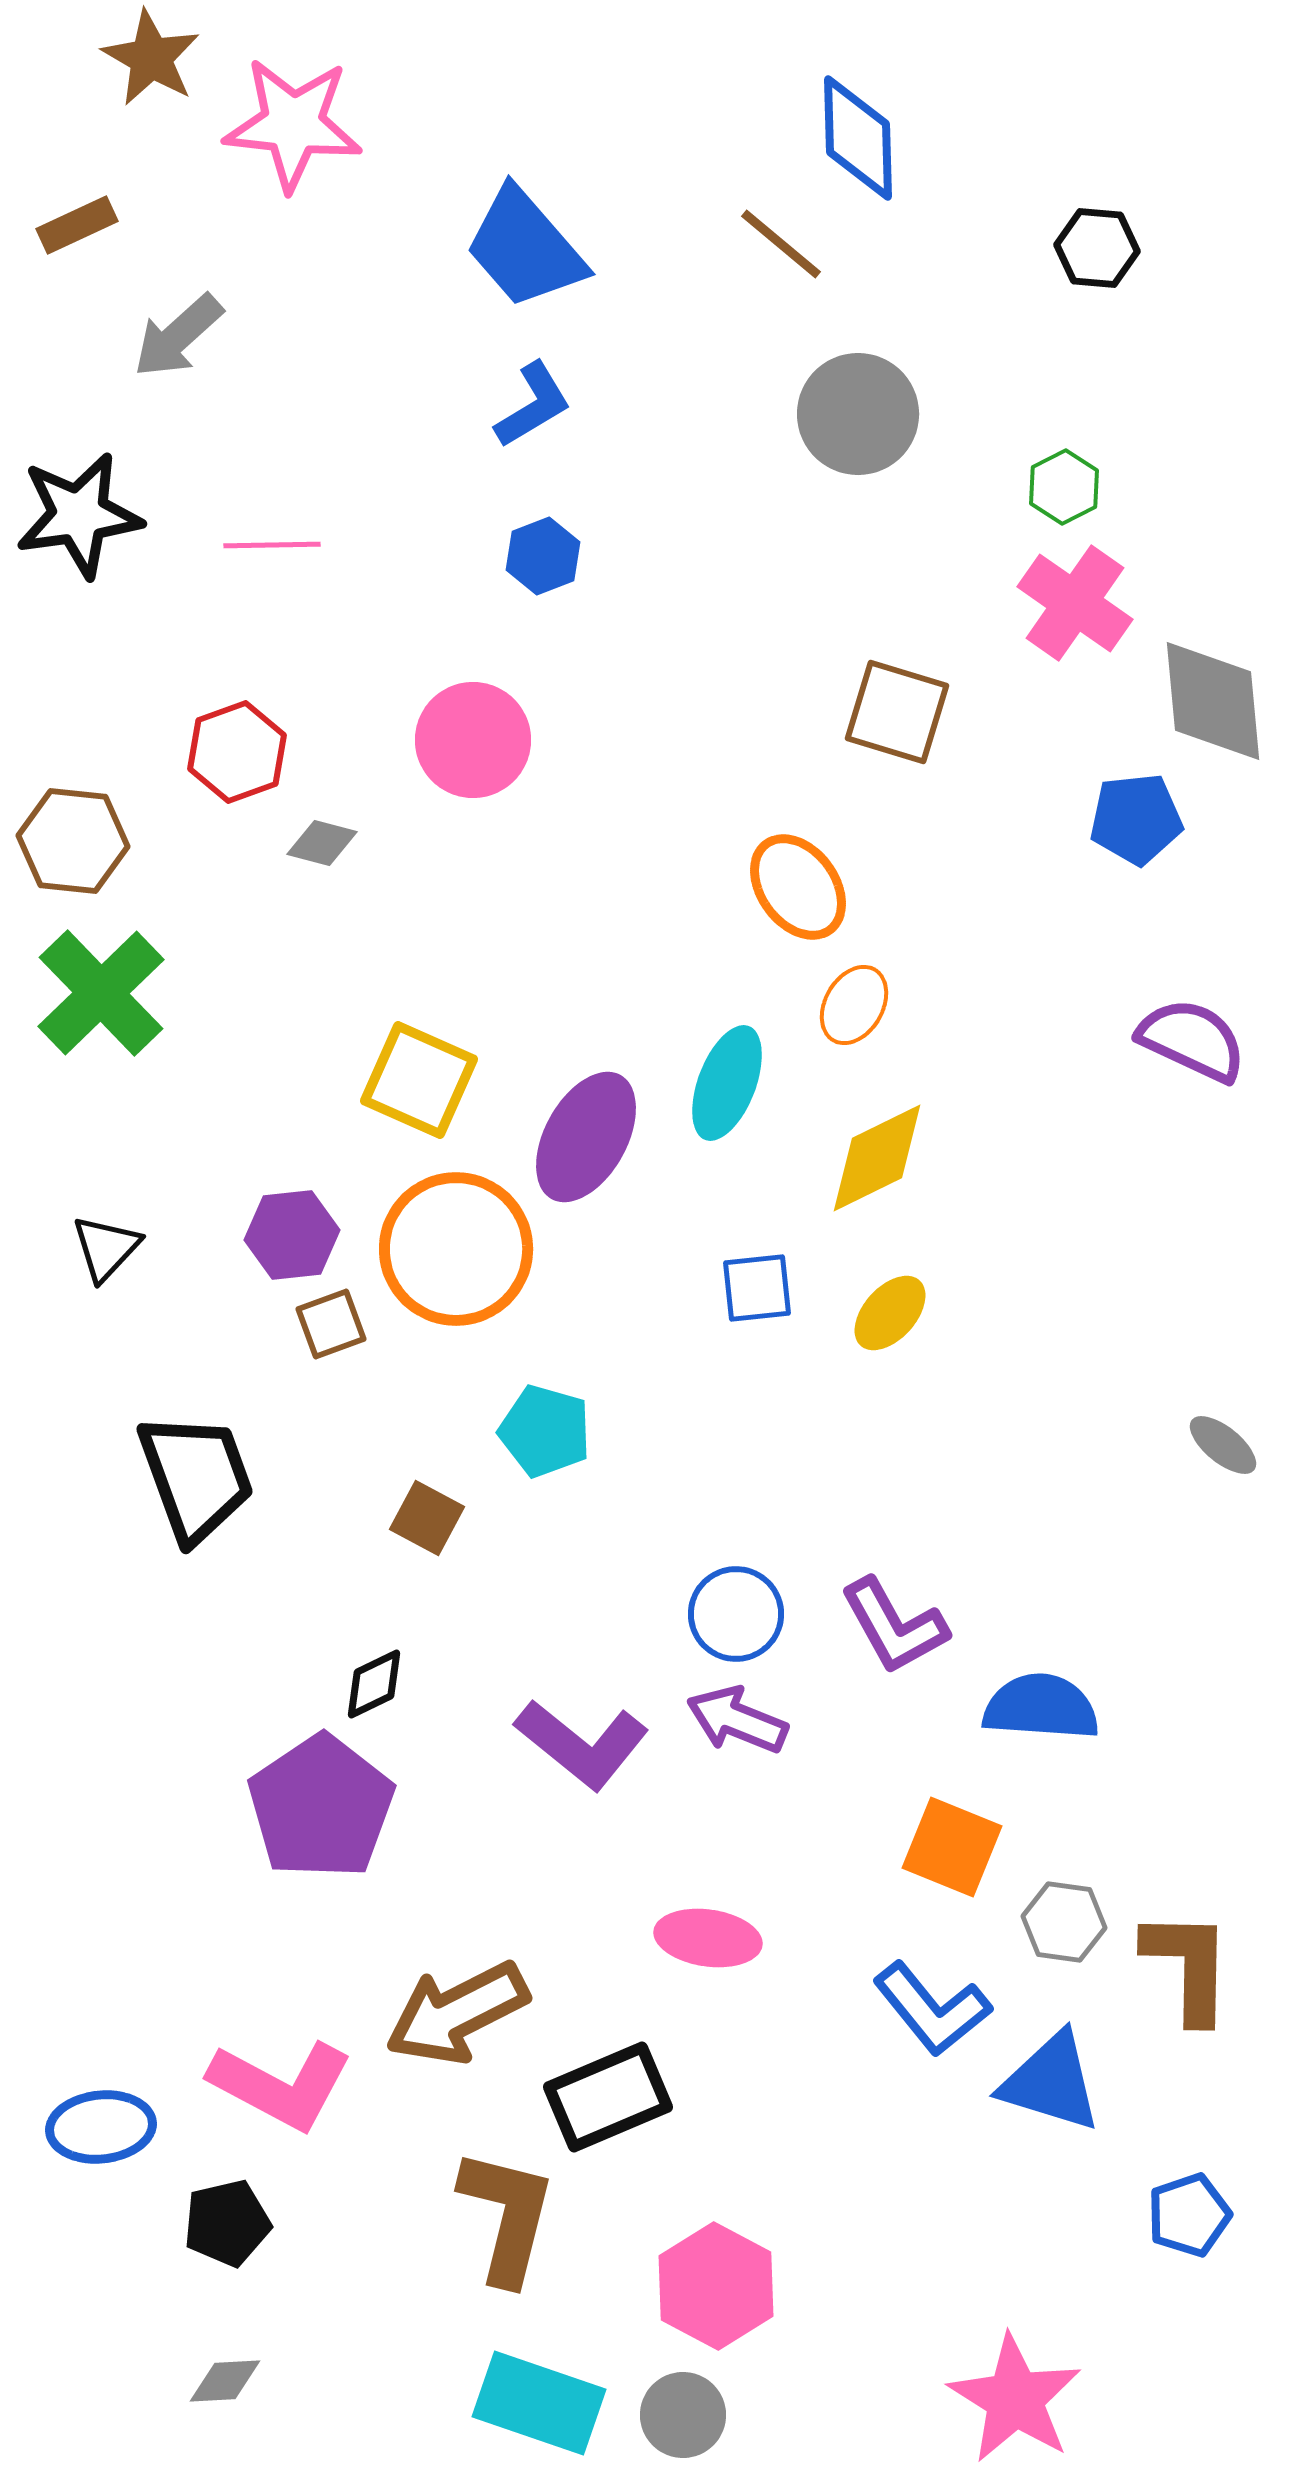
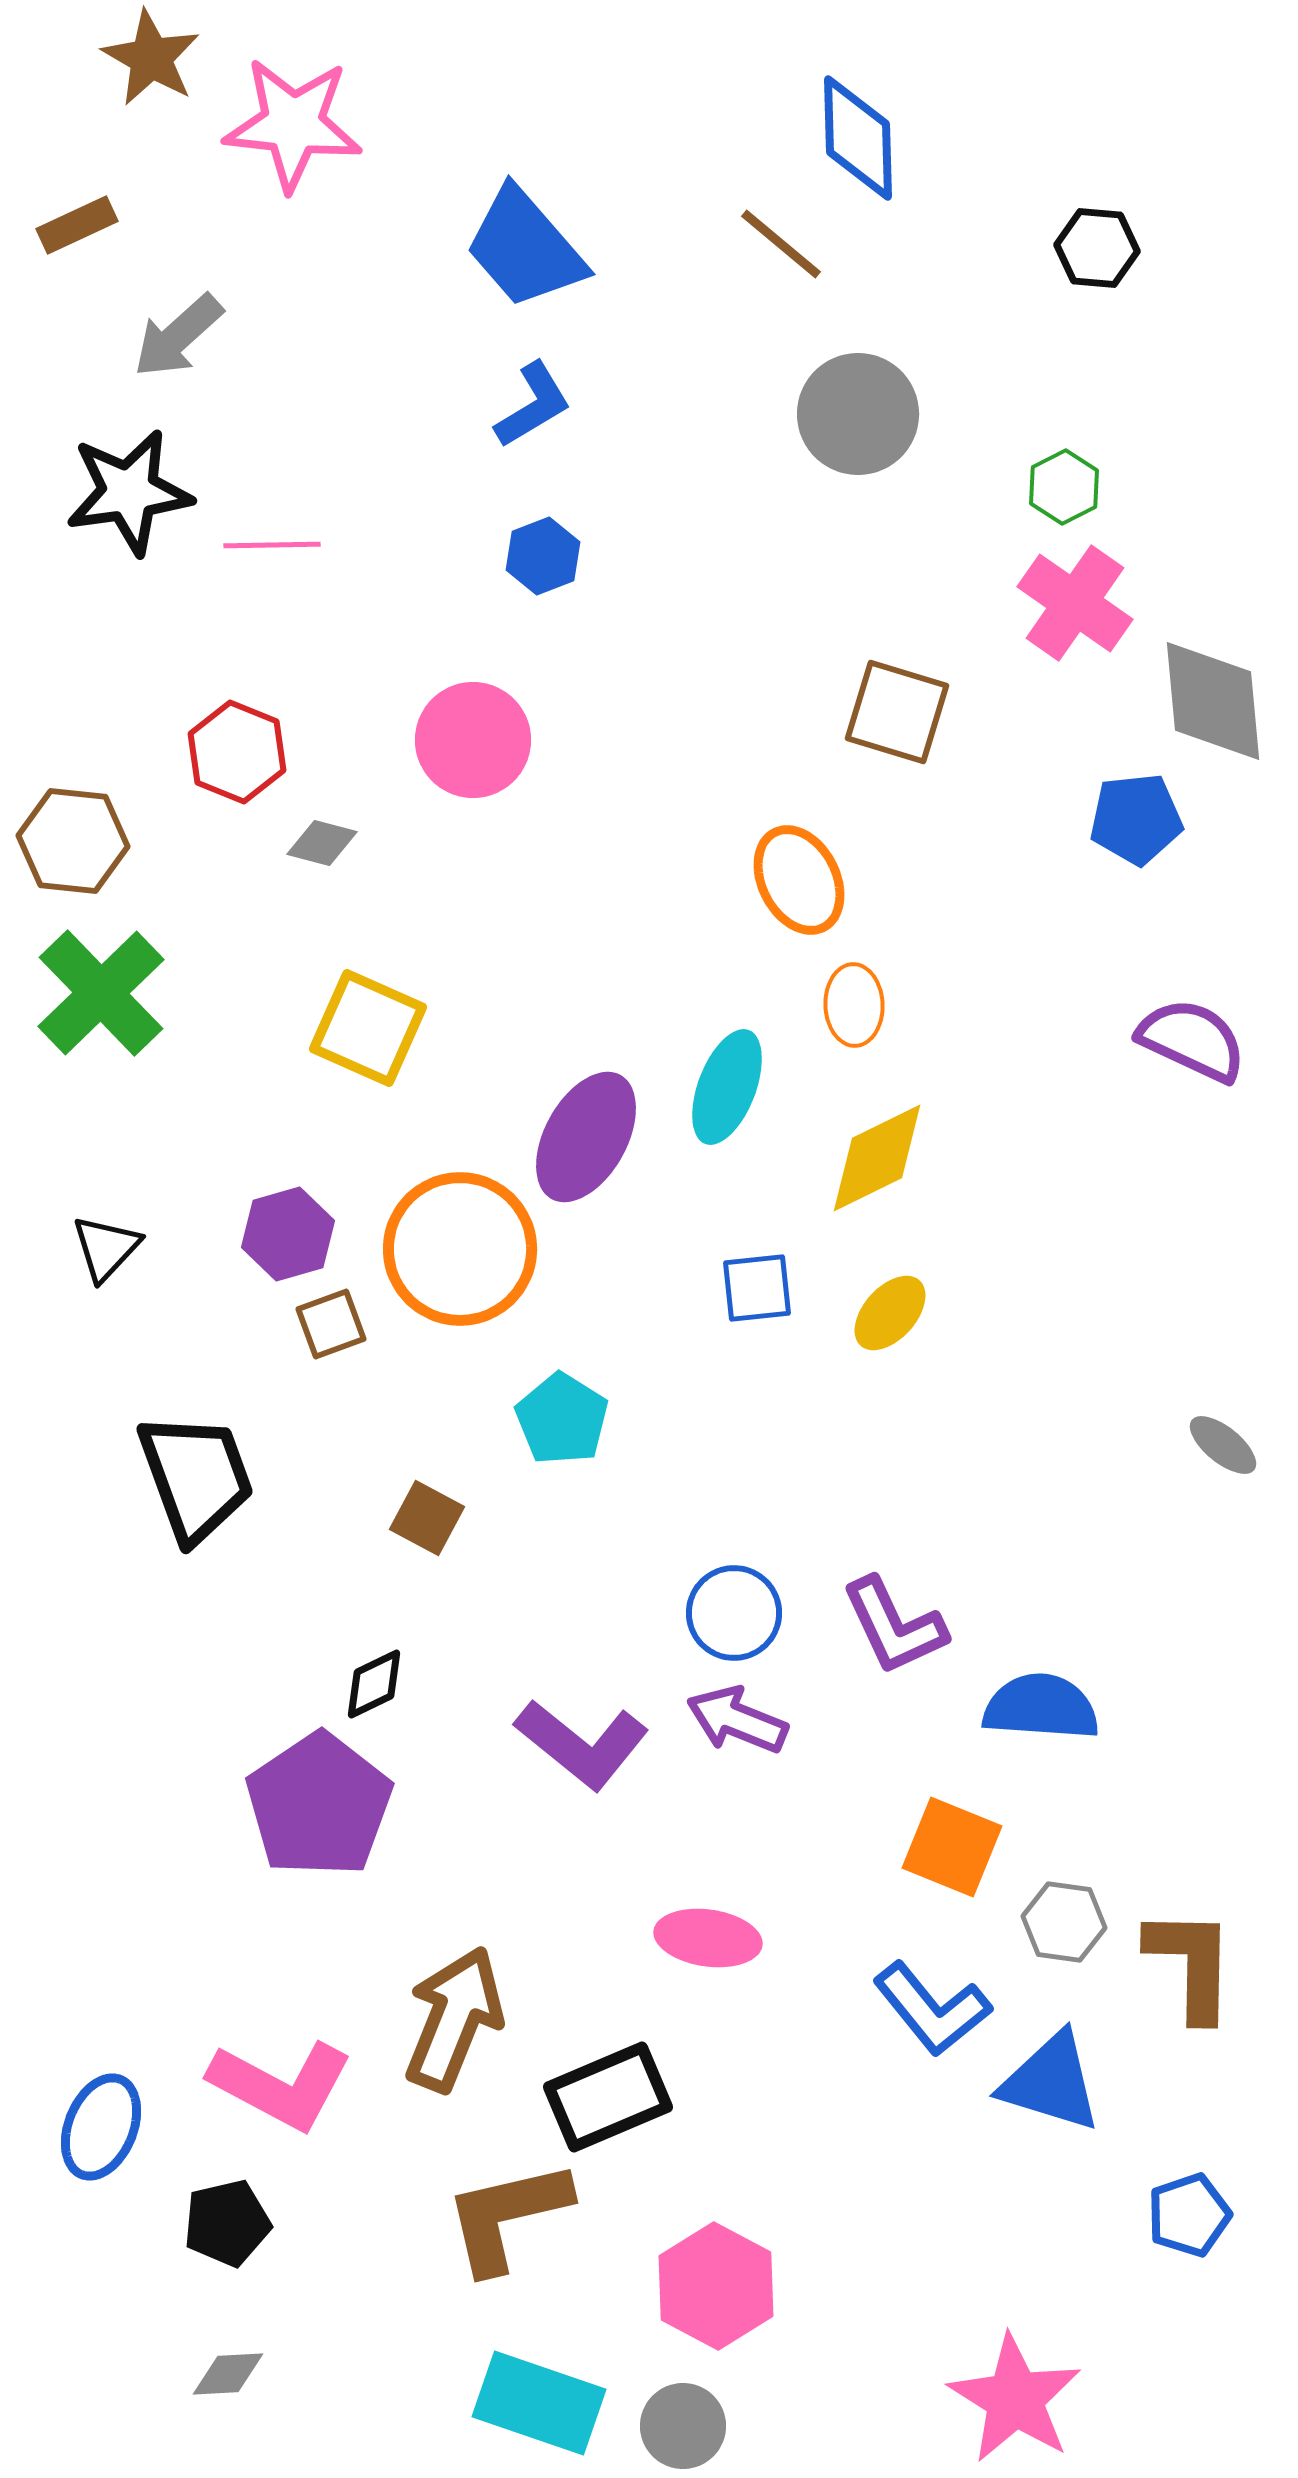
black star at (79, 515): moved 50 px right, 23 px up
red hexagon at (237, 752): rotated 18 degrees counterclockwise
orange ellipse at (798, 887): moved 1 px right, 7 px up; rotated 9 degrees clockwise
orange ellipse at (854, 1005): rotated 32 degrees counterclockwise
yellow square at (419, 1080): moved 51 px left, 52 px up
cyan ellipse at (727, 1083): moved 4 px down
purple hexagon at (292, 1235): moved 4 px left, 1 px up; rotated 10 degrees counterclockwise
orange circle at (456, 1249): moved 4 px right
cyan pentagon at (545, 1431): moved 17 px right, 12 px up; rotated 16 degrees clockwise
blue circle at (736, 1614): moved 2 px left, 1 px up
purple L-shape at (894, 1626): rotated 4 degrees clockwise
purple pentagon at (321, 1807): moved 2 px left, 2 px up
brown L-shape at (1188, 1966): moved 3 px right, 2 px up
brown arrow at (457, 2013): moved 3 px left, 6 px down; rotated 139 degrees clockwise
blue ellipse at (101, 2127): rotated 62 degrees counterclockwise
brown L-shape at (507, 2216): rotated 117 degrees counterclockwise
gray diamond at (225, 2381): moved 3 px right, 7 px up
gray circle at (683, 2415): moved 11 px down
